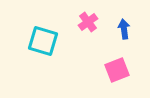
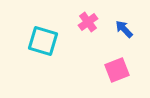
blue arrow: rotated 36 degrees counterclockwise
